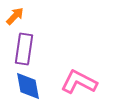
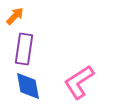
pink L-shape: rotated 60 degrees counterclockwise
